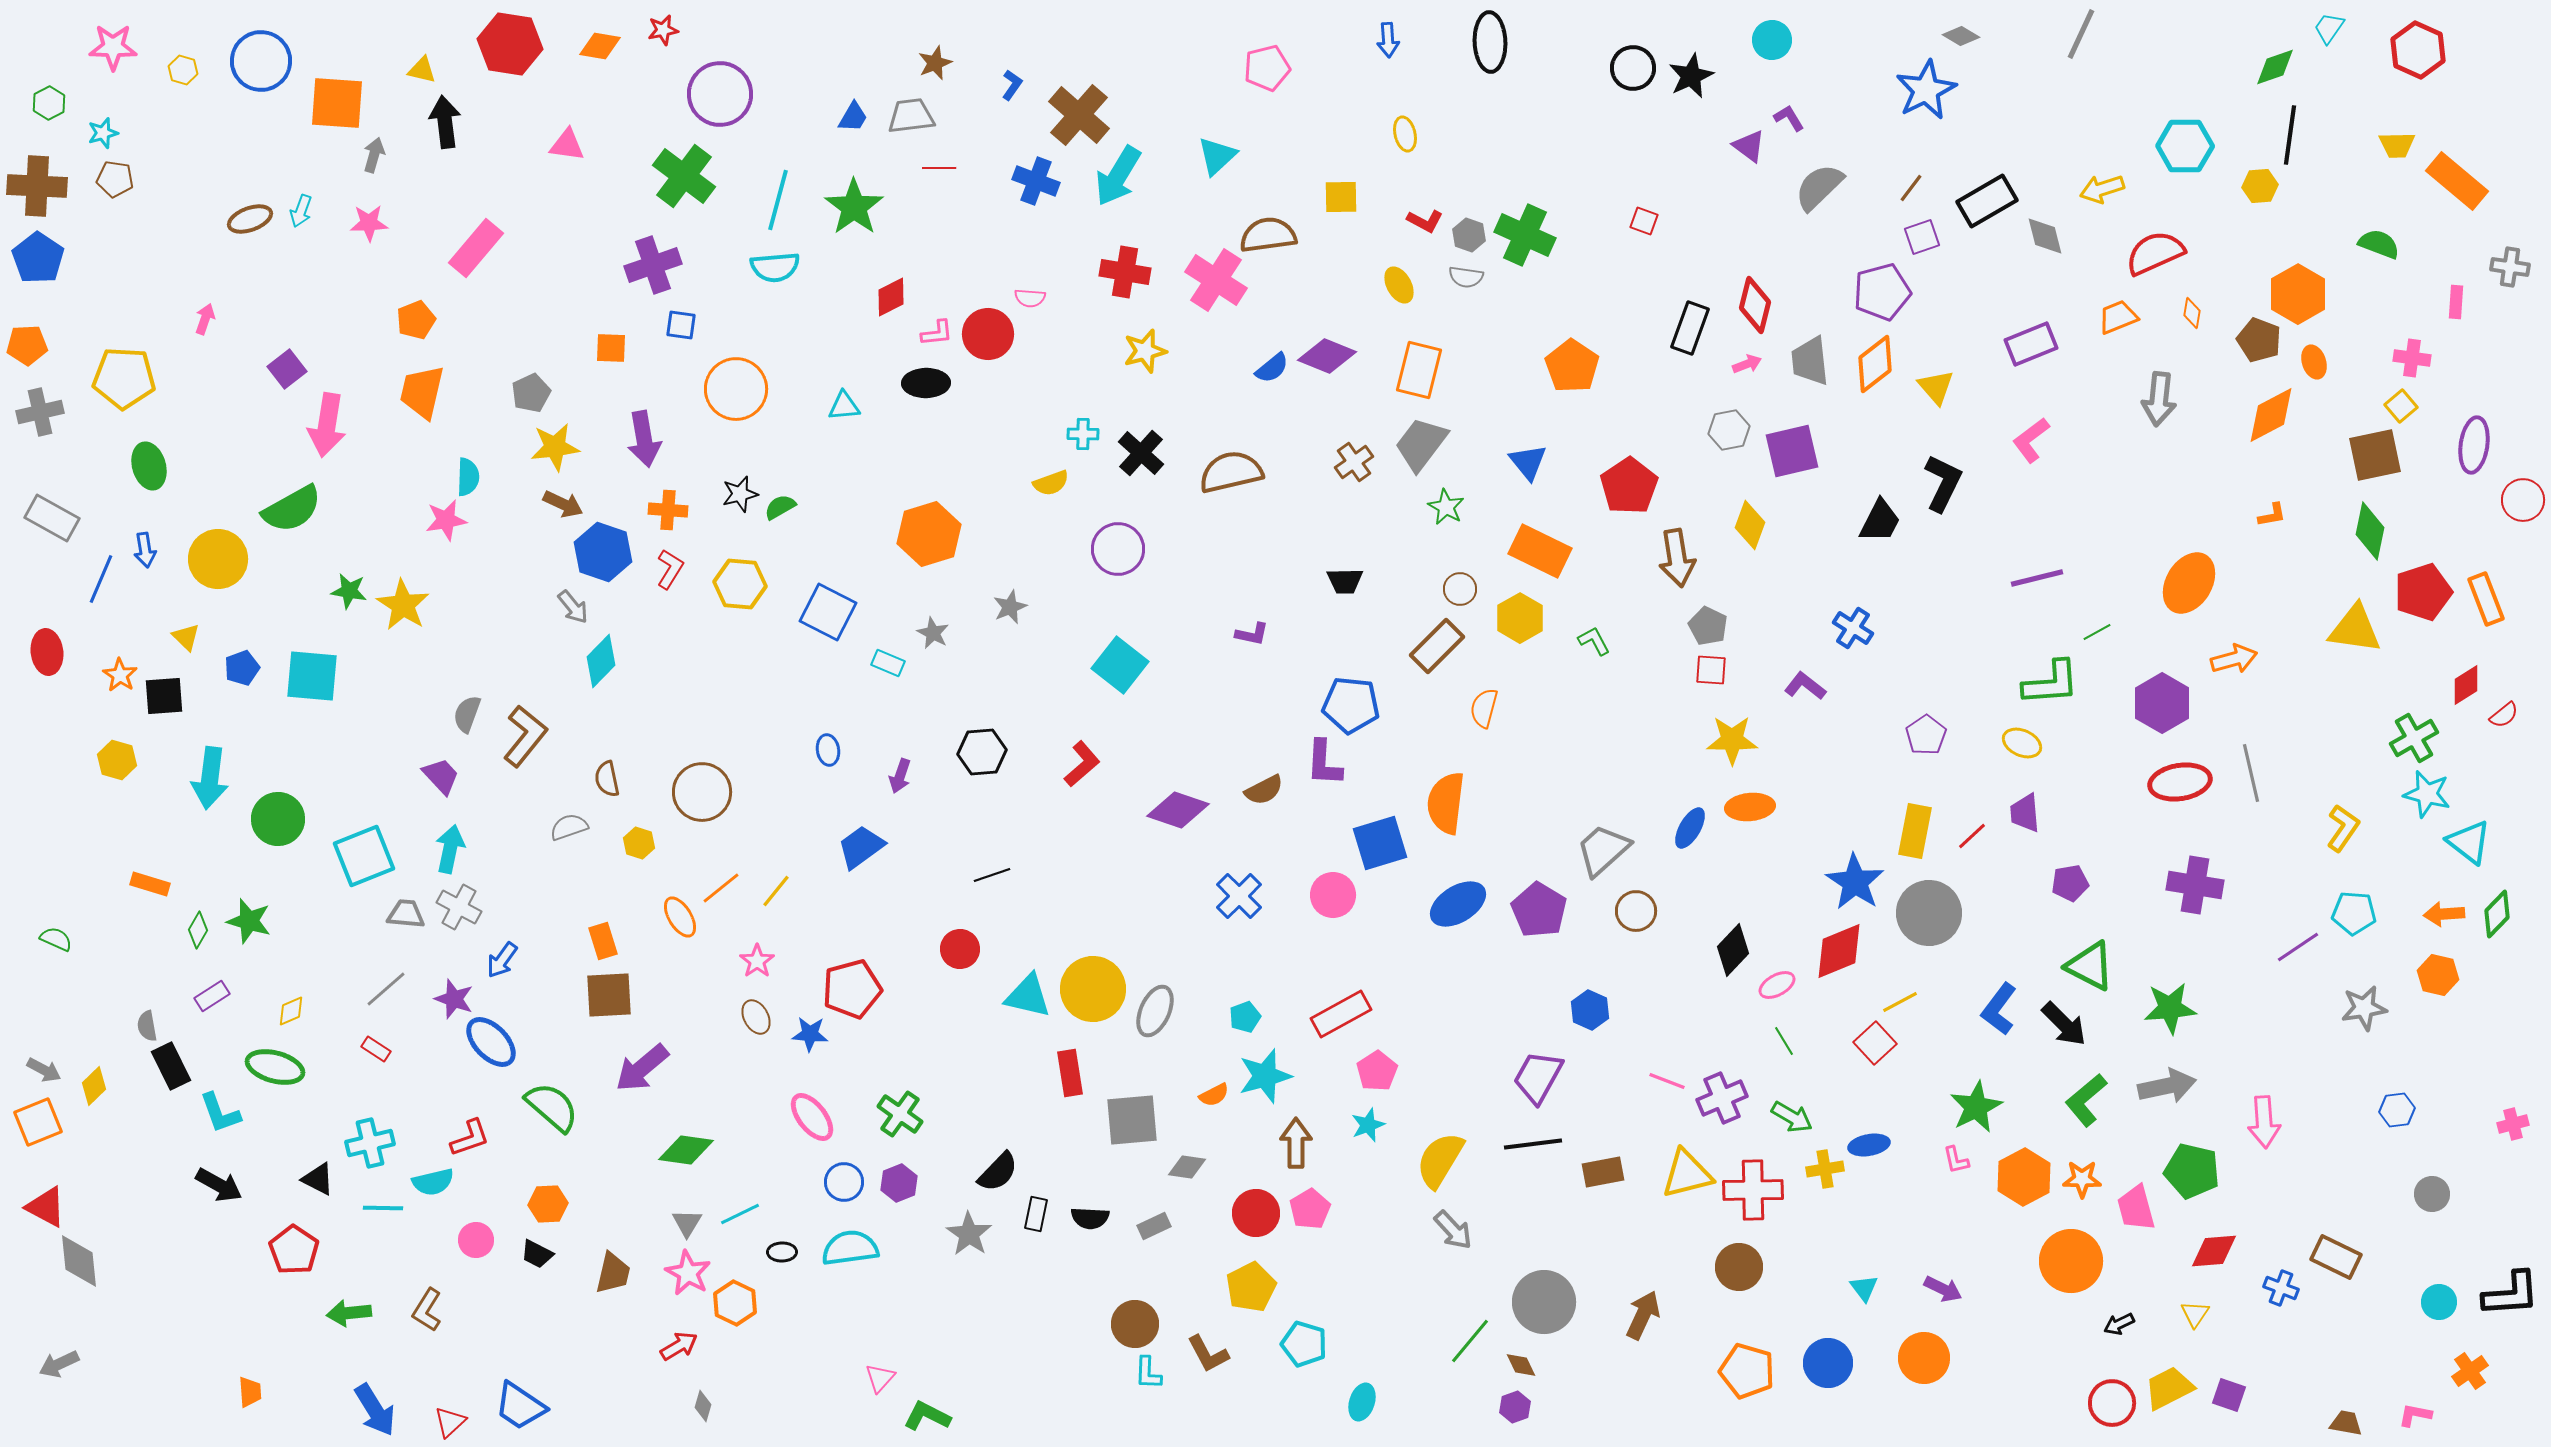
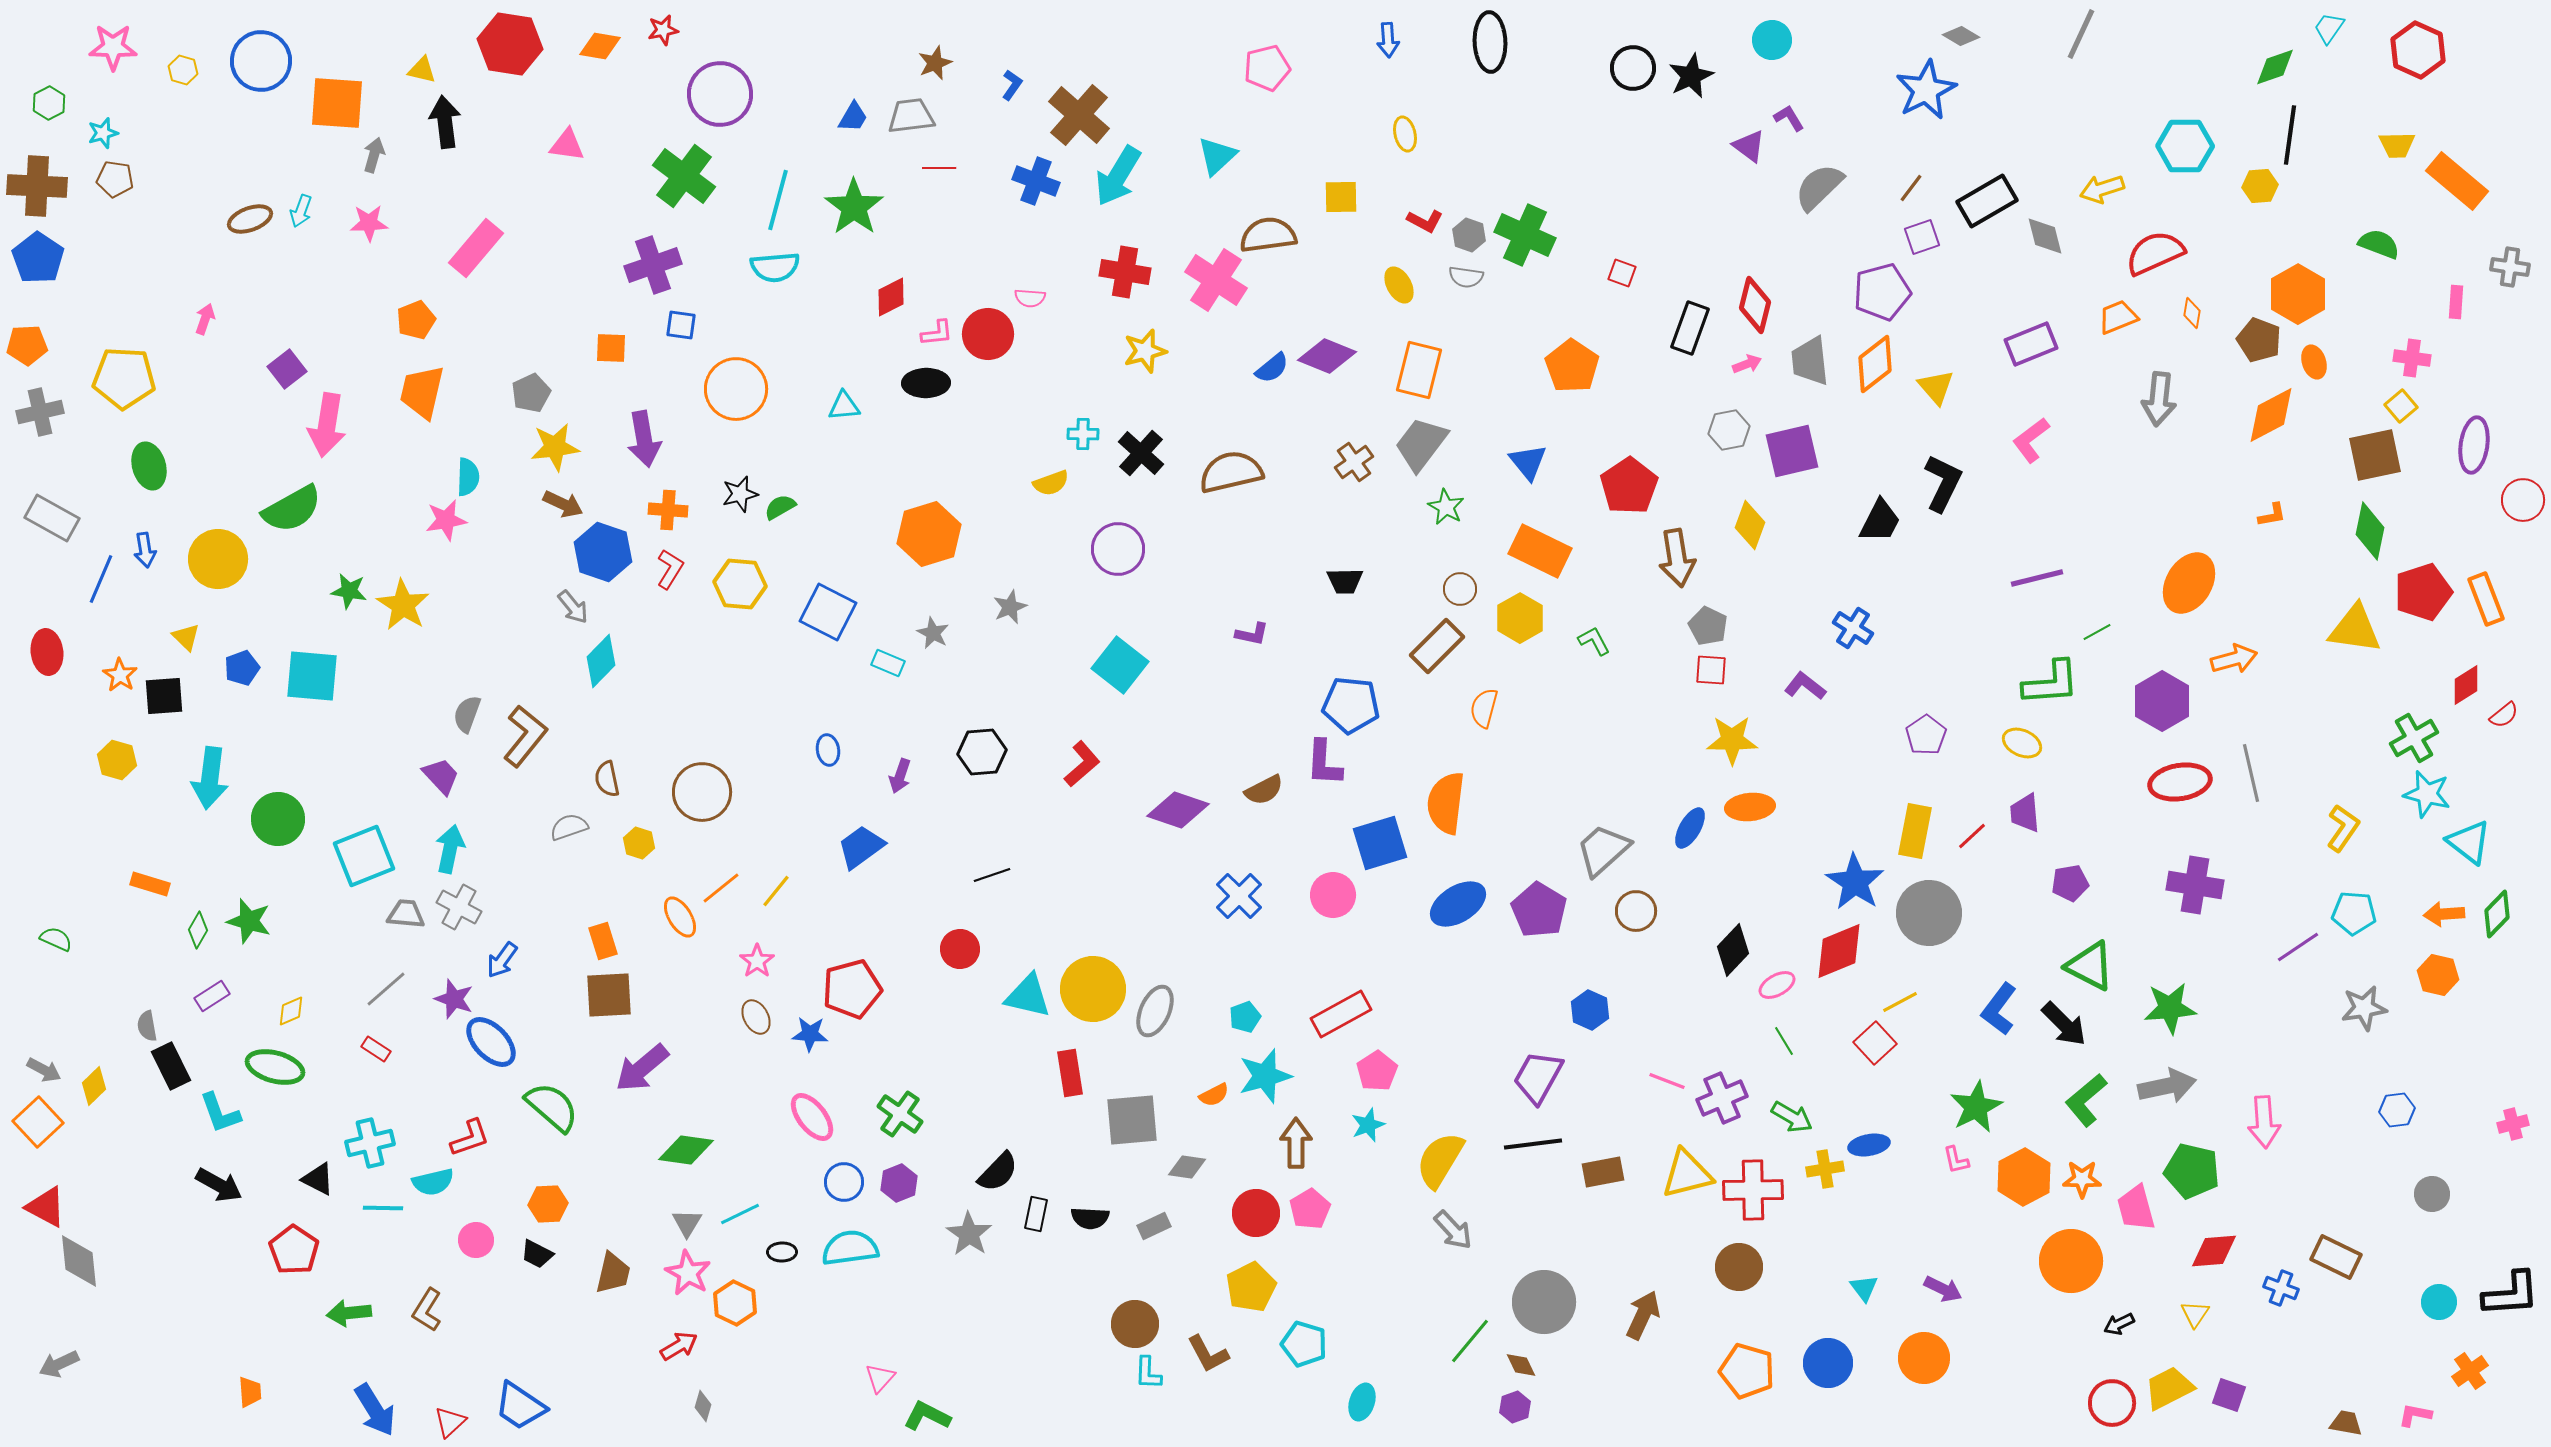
red square at (1644, 221): moved 22 px left, 52 px down
purple hexagon at (2162, 703): moved 2 px up
orange square at (38, 1122): rotated 21 degrees counterclockwise
